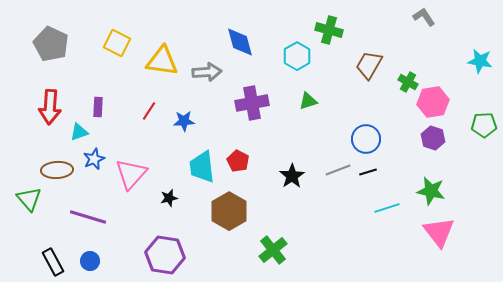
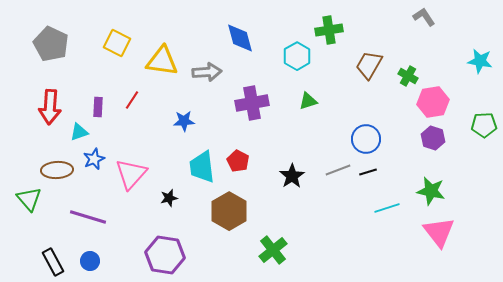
green cross at (329, 30): rotated 24 degrees counterclockwise
blue diamond at (240, 42): moved 4 px up
green cross at (408, 82): moved 6 px up
red line at (149, 111): moved 17 px left, 11 px up
